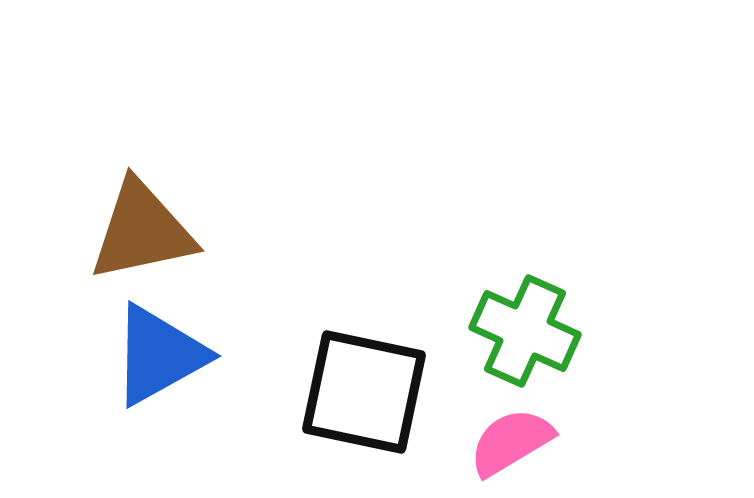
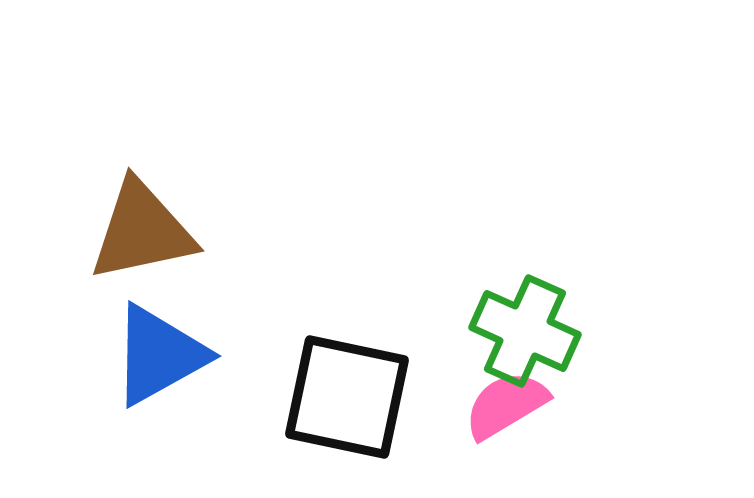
black square: moved 17 px left, 5 px down
pink semicircle: moved 5 px left, 37 px up
